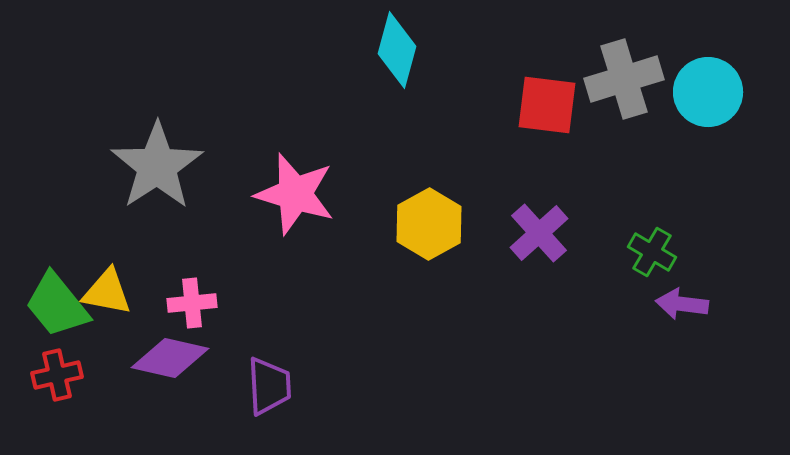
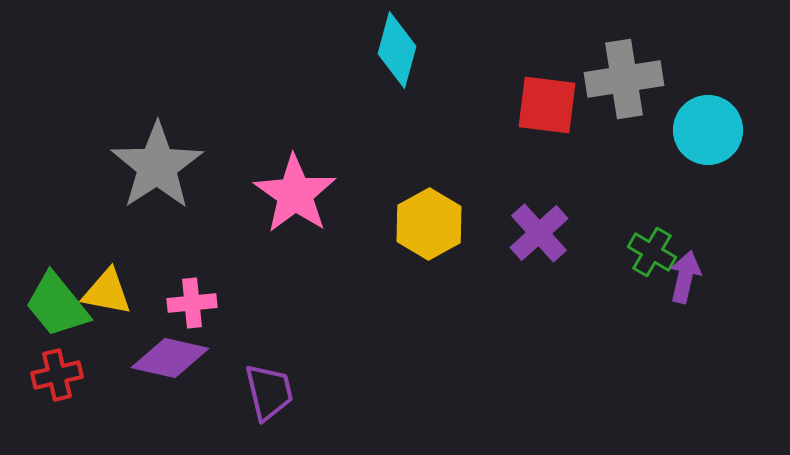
gray cross: rotated 8 degrees clockwise
cyan circle: moved 38 px down
pink star: rotated 18 degrees clockwise
purple arrow: moved 3 px right, 27 px up; rotated 96 degrees clockwise
purple trapezoid: moved 6 px down; rotated 10 degrees counterclockwise
